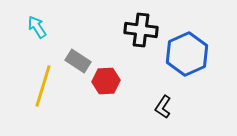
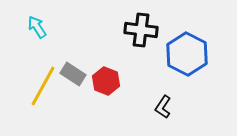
blue hexagon: rotated 9 degrees counterclockwise
gray rectangle: moved 5 px left, 13 px down
red hexagon: rotated 24 degrees clockwise
yellow line: rotated 12 degrees clockwise
